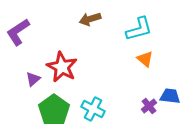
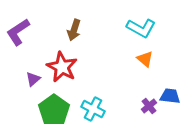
brown arrow: moved 16 px left, 11 px down; rotated 55 degrees counterclockwise
cyan L-shape: moved 2 px right, 1 px up; rotated 44 degrees clockwise
